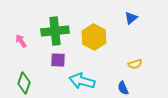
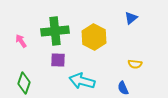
yellow semicircle: rotated 24 degrees clockwise
